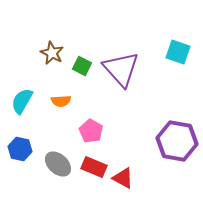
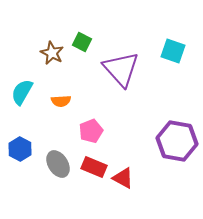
cyan square: moved 5 px left, 1 px up
green square: moved 24 px up
cyan semicircle: moved 9 px up
pink pentagon: rotated 20 degrees clockwise
blue hexagon: rotated 15 degrees clockwise
gray ellipse: rotated 16 degrees clockwise
